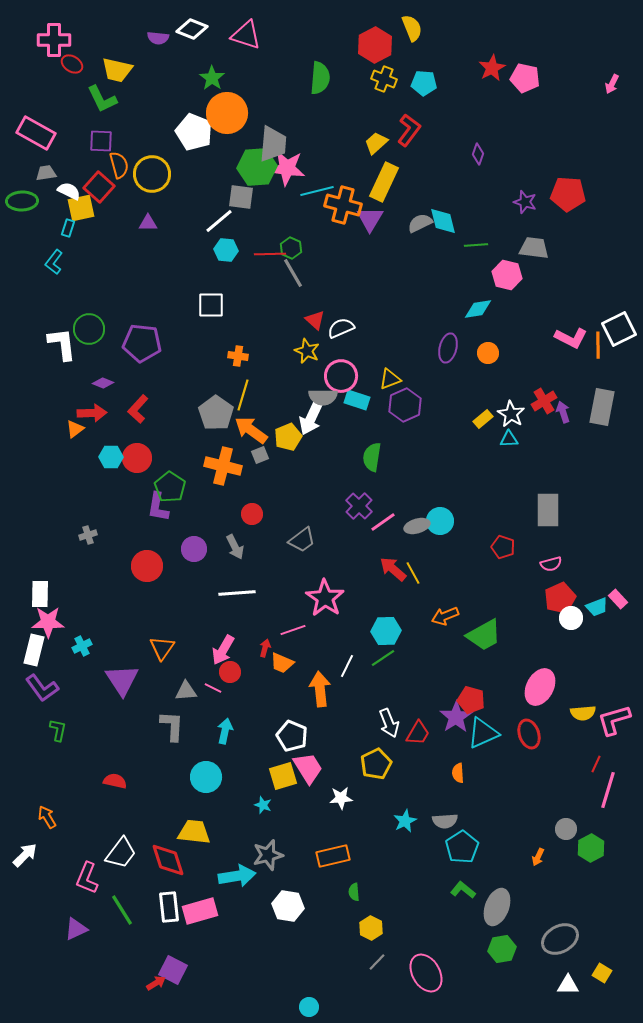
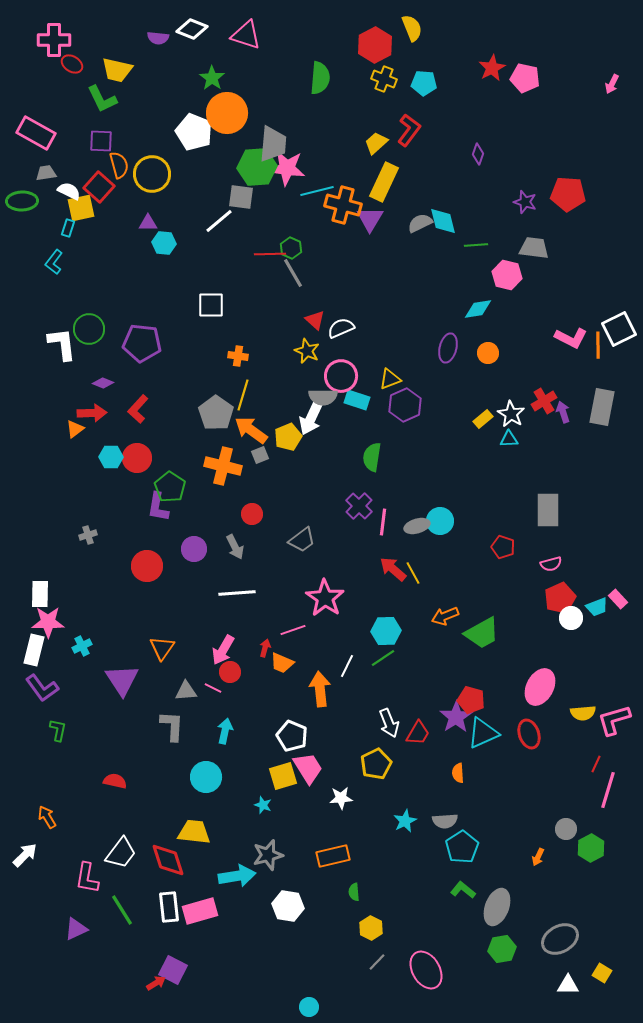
cyan hexagon at (226, 250): moved 62 px left, 7 px up
pink line at (383, 522): rotated 48 degrees counterclockwise
green trapezoid at (484, 635): moved 2 px left, 2 px up
pink L-shape at (87, 878): rotated 12 degrees counterclockwise
pink ellipse at (426, 973): moved 3 px up
